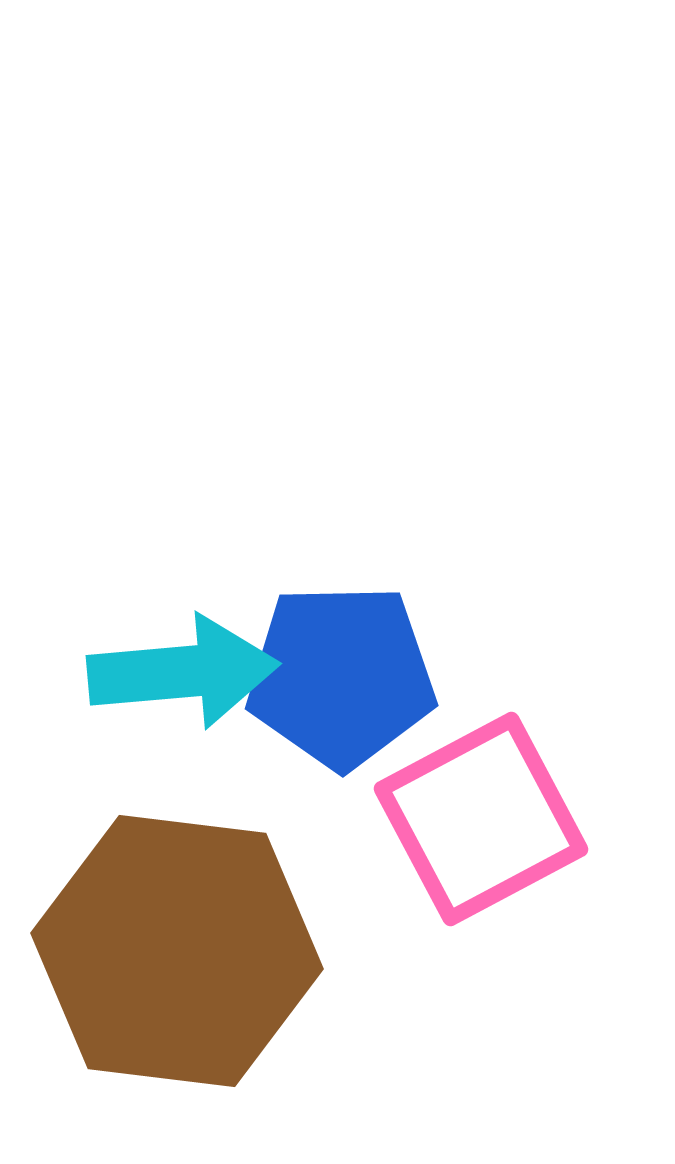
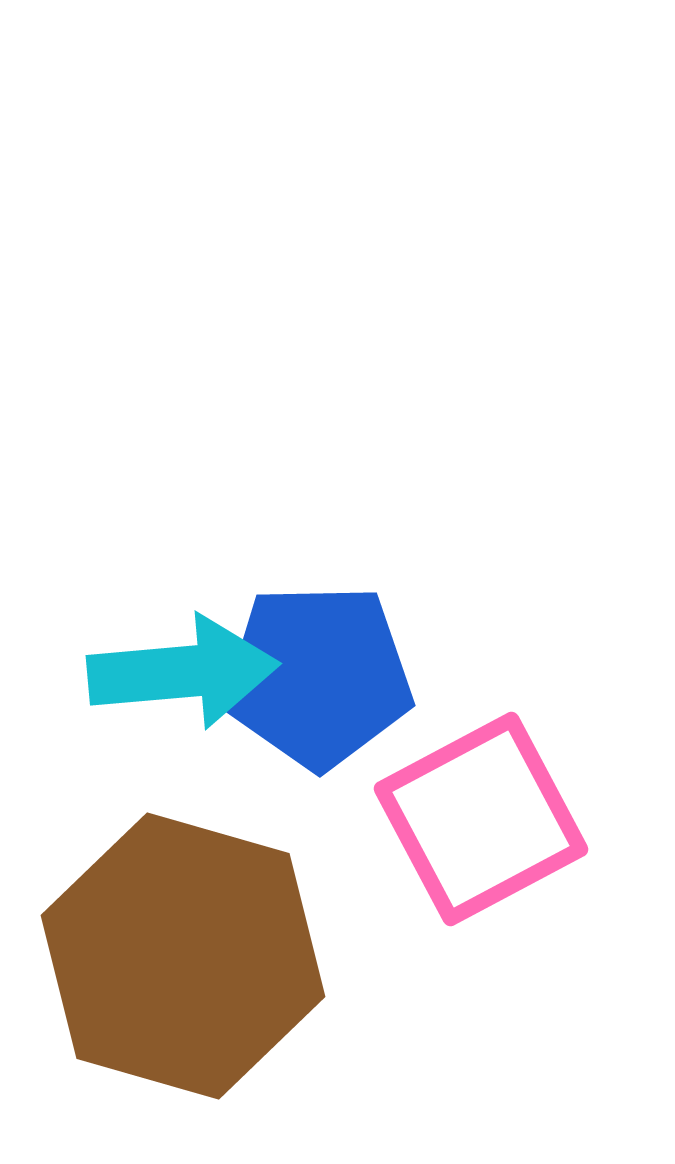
blue pentagon: moved 23 px left
brown hexagon: moved 6 px right, 5 px down; rotated 9 degrees clockwise
